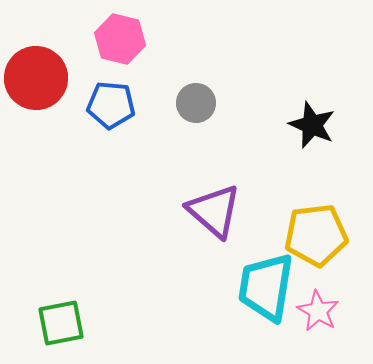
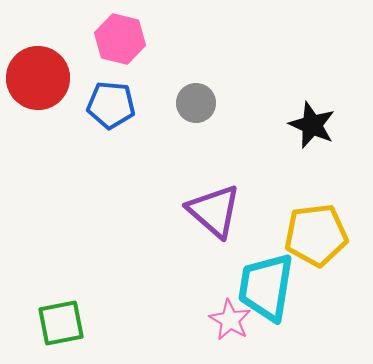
red circle: moved 2 px right
pink star: moved 88 px left, 9 px down
